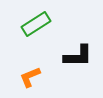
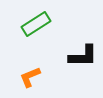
black L-shape: moved 5 px right
